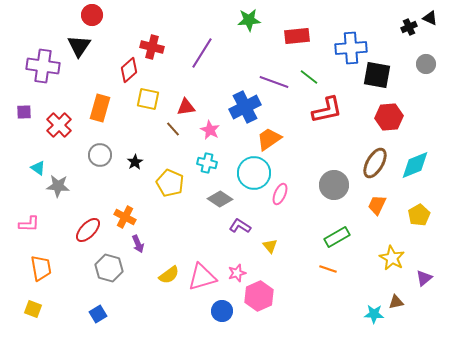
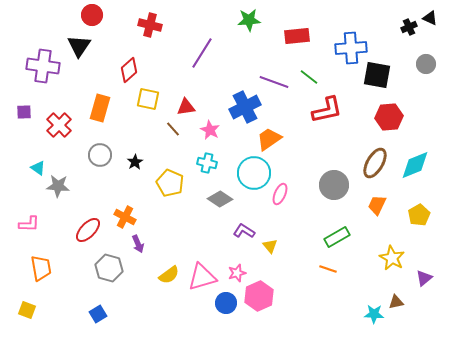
red cross at (152, 47): moved 2 px left, 22 px up
purple L-shape at (240, 226): moved 4 px right, 5 px down
yellow square at (33, 309): moved 6 px left, 1 px down
blue circle at (222, 311): moved 4 px right, 8 px up
